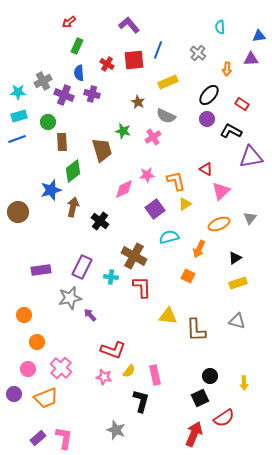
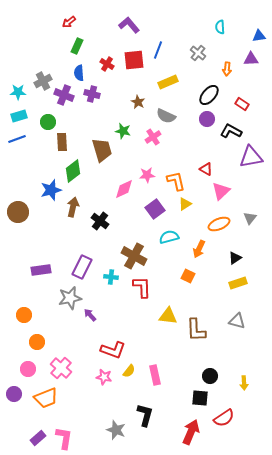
black square at (200, 398): rotated 30 degrees clockwise
black L-shape at (141, 401): moved 4 px right, 14 px down
red arrow at (194, 434): moved 3 px left, 2 px up
